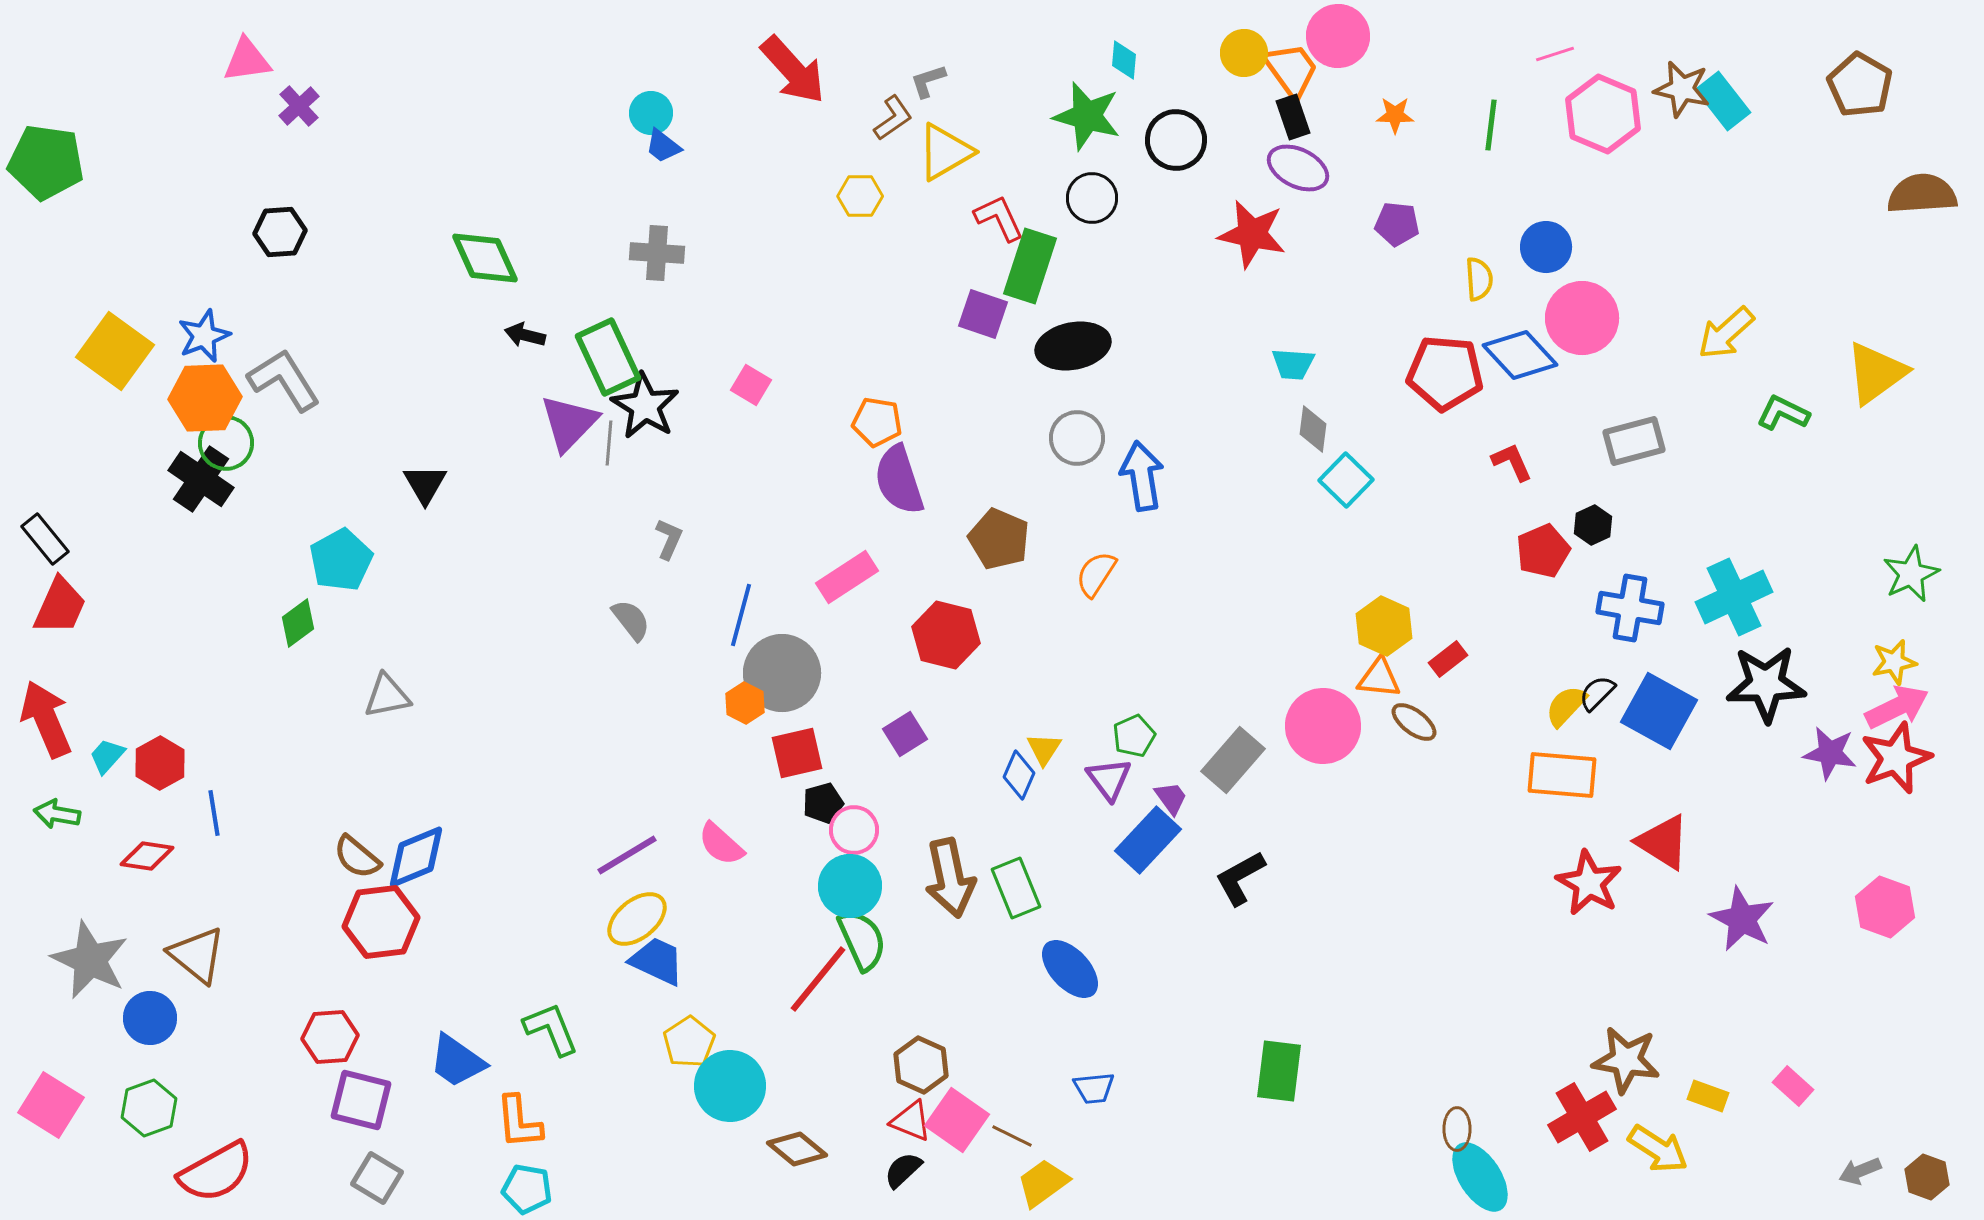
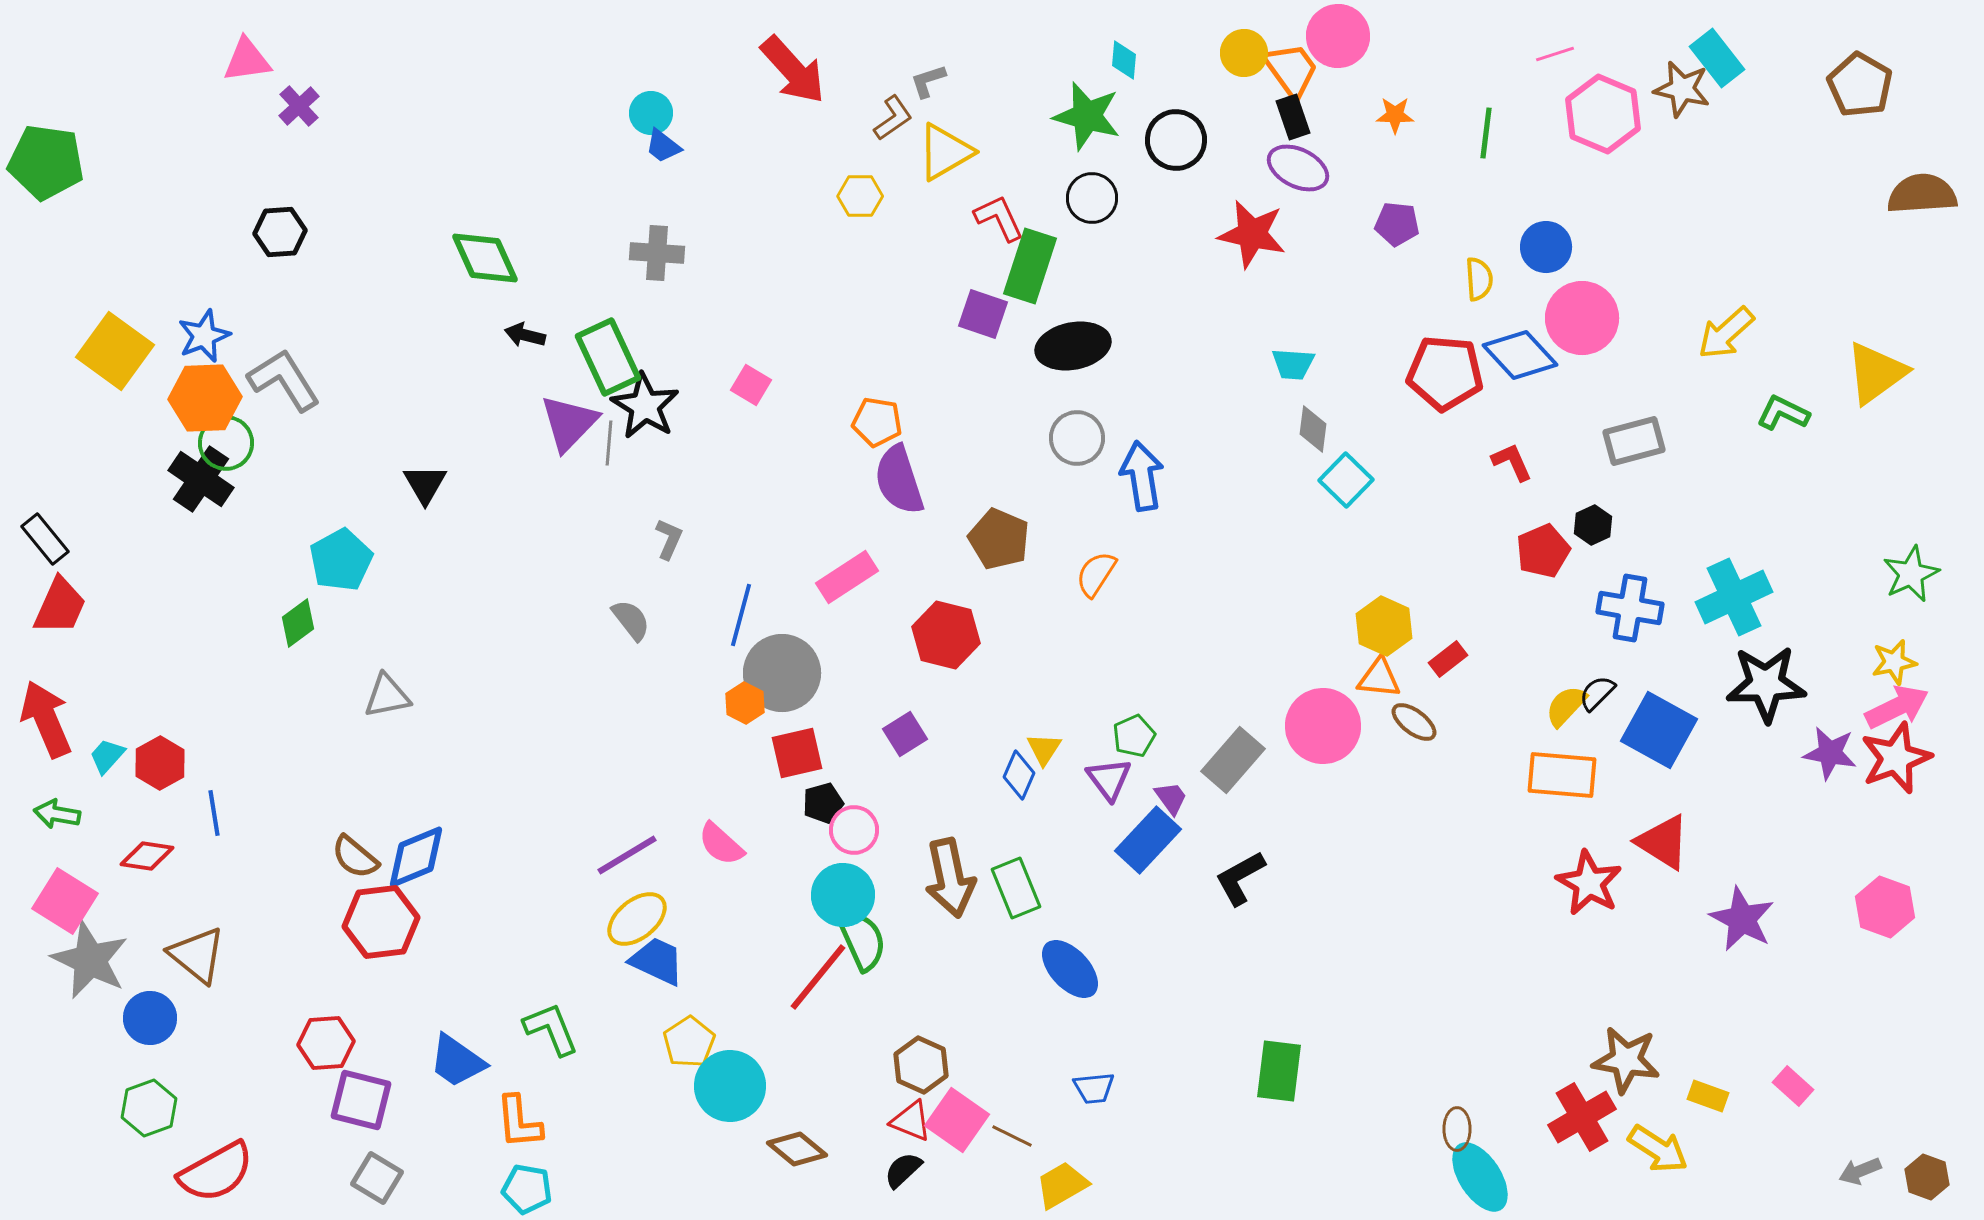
cyan rectangle at (1723, 101): moved 6 px left, 43 px up
green line at (1491, 125): moved 5 px left, 8 px down
blue square at (1659, 711): moved 19 px down
brown semicircle at (357, 857): moved 2 px left
cyan circle at (850, 886): moved 7 px left, 9 px down
red line at (818, 979): moved 2 px up
red hexagon at (330, 1037): moved 4 px left, 6 px down
pink square at (51, 1105): moved 14 px right, 204 px up
yellow trapezoid at (1043, 1183): moved 19 px right, 2 px down; rotated 6 degrees clockwise
